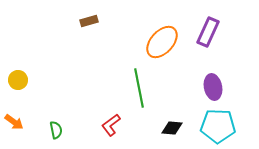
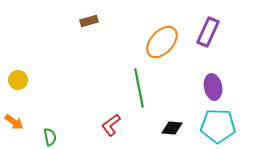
green semicircle: moved 6 px left, 7 px down
